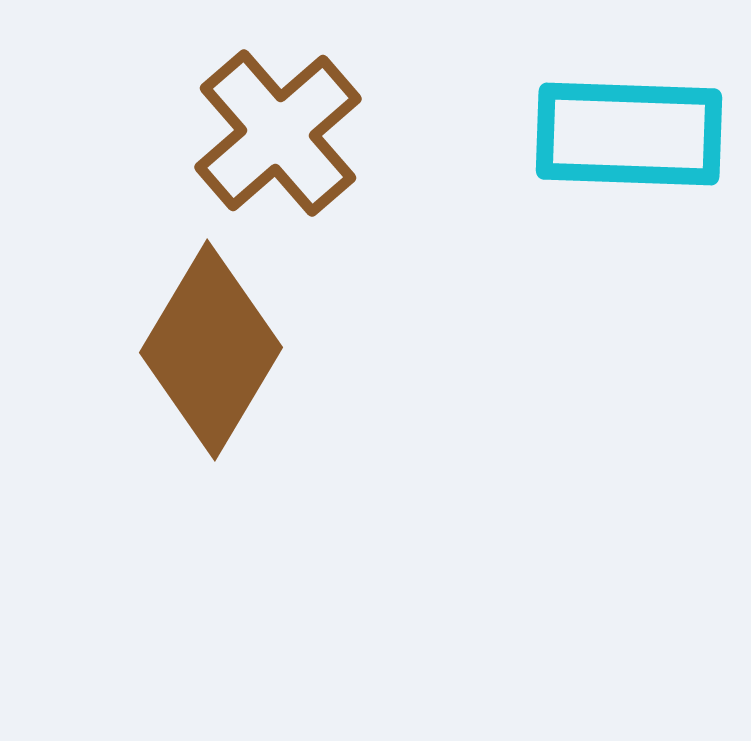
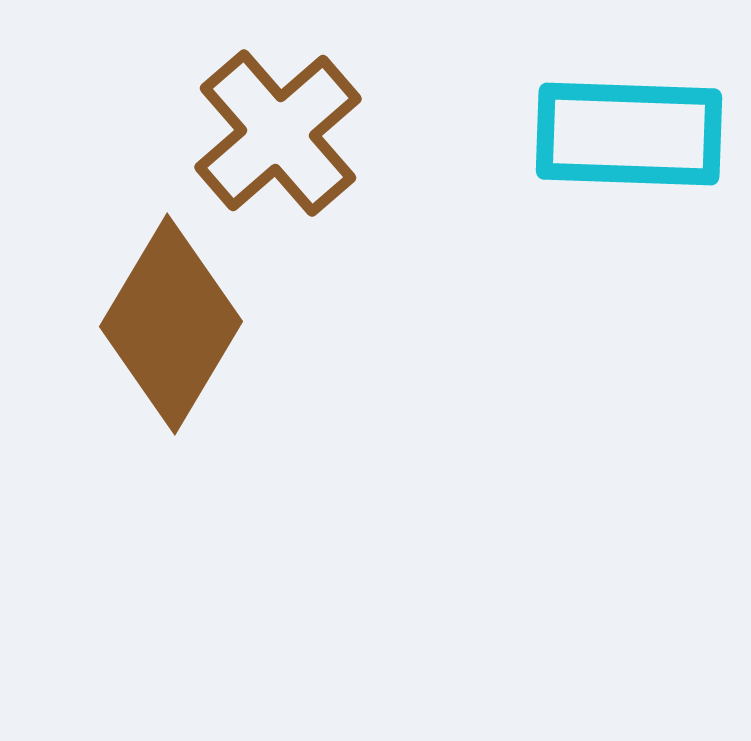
brown diamond: moved 40 px left, 26 px up
